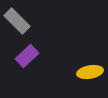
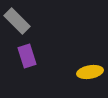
purple rectangle: rotated 65 degrees counterclockwise
